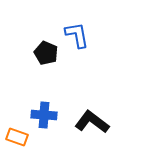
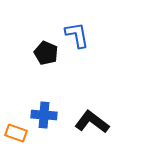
orange rectangle: moved 1 px left, 4 px up
